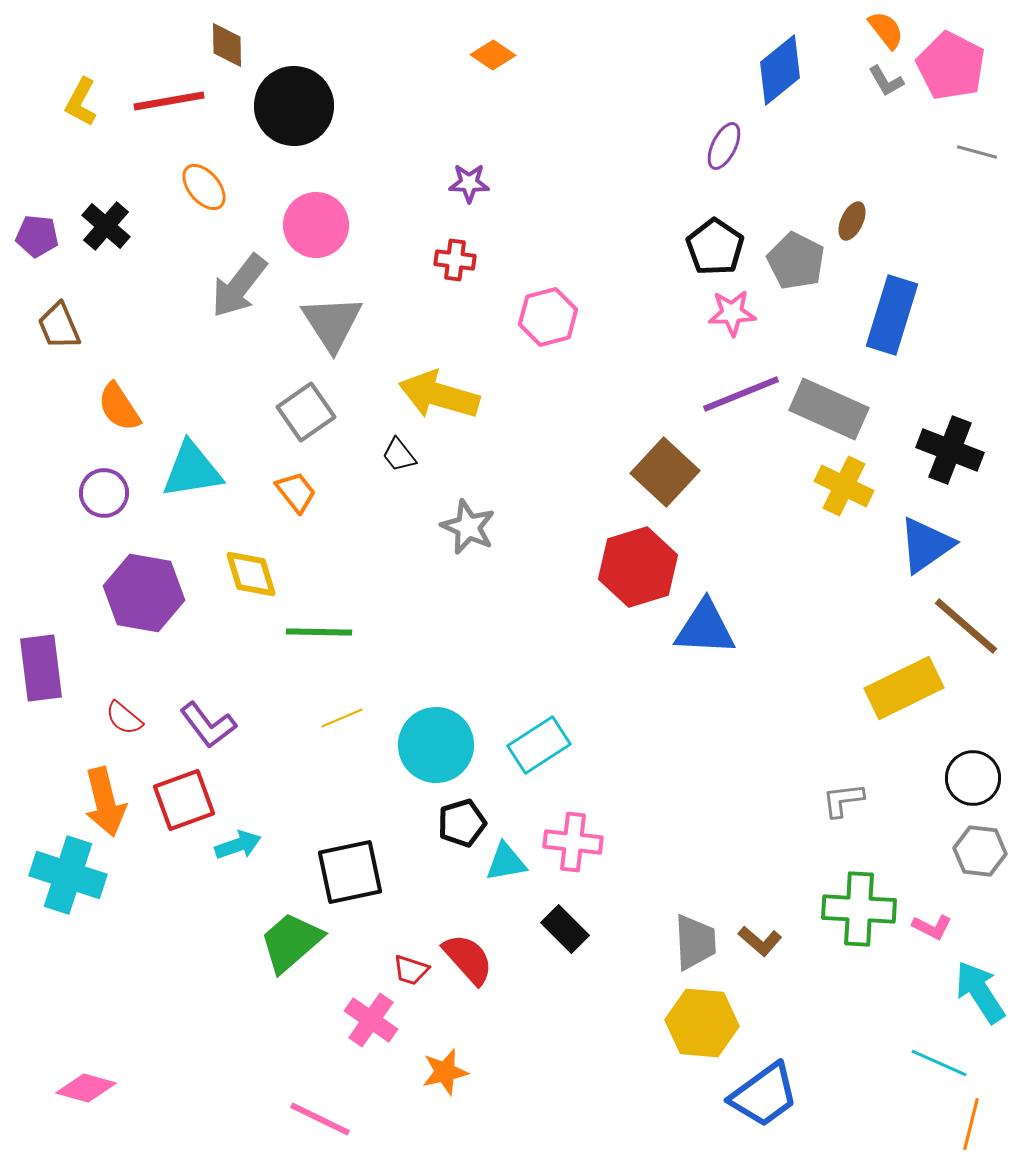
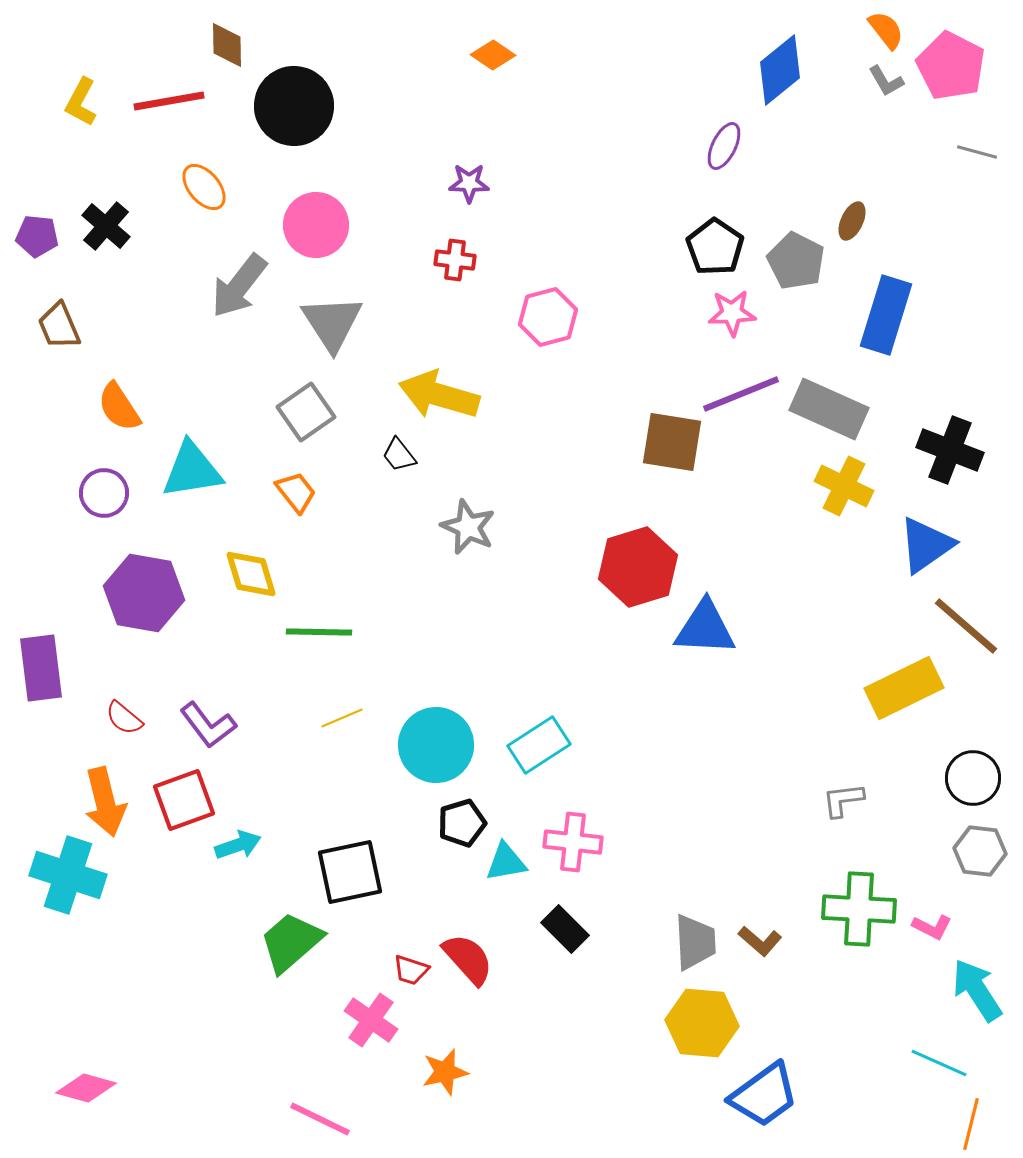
blue rectangle at (892, 315): moved 6 px left
brown square at (665, 472): moved 7 px right, 30 px up; rotated 34 degrees counterclockwise
cyan arrow at (980, 992): moved 3 px left, 2 px up
